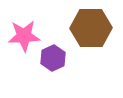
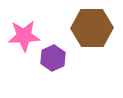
brown hexagon: moved 1 px right
